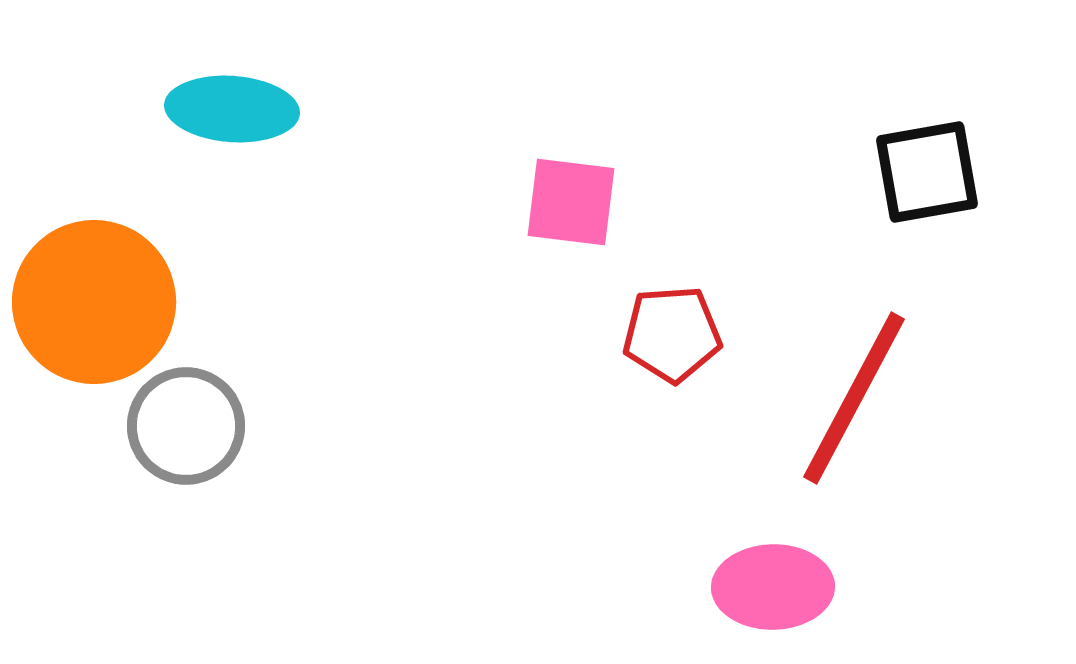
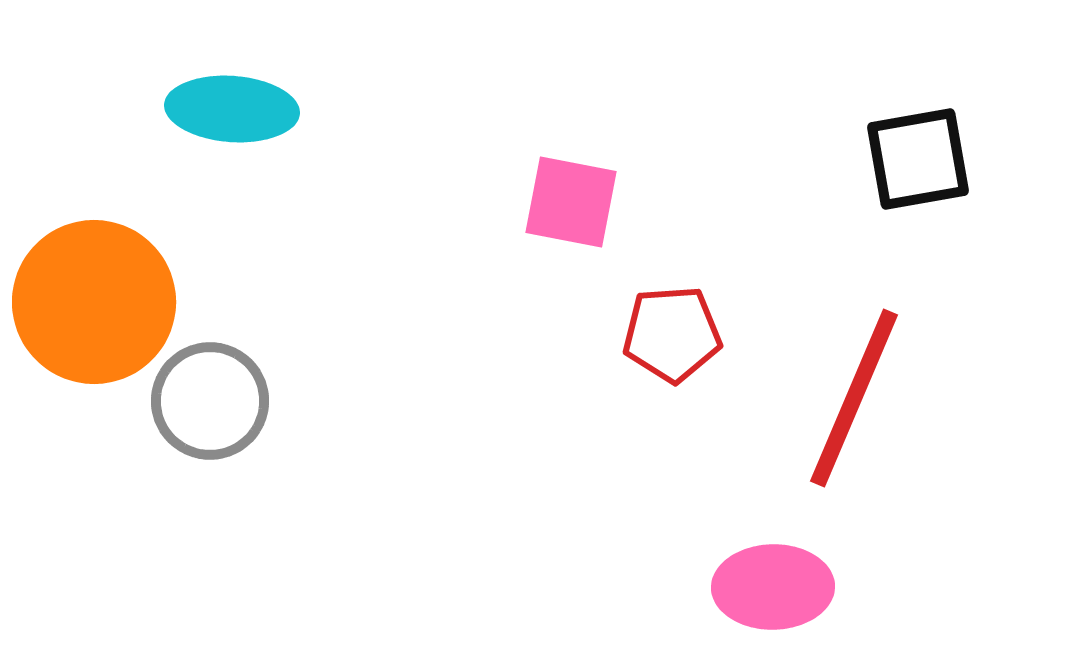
black square: moved 9 px left, 13 px up
pink square: rotated 4 degrees clockwise
red line: rotated 5 degrees counterclockwise
gray circle: moved 24 px right, 25 px up
